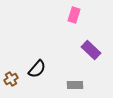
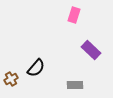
black semicircle: moved 1 px left, 1 px up
